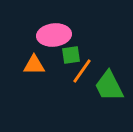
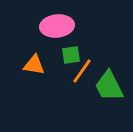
pink ellipse: moved 3 px right, 9 px up
orange triangle: rotated 10 degrees clockwise
